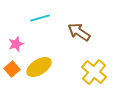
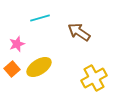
pink star: moved 1 px right
yellow cross: moved 6 px down; rotated 20 degrees clockwise
